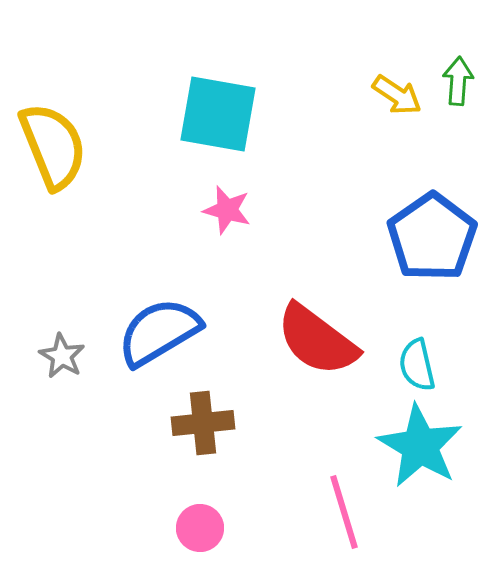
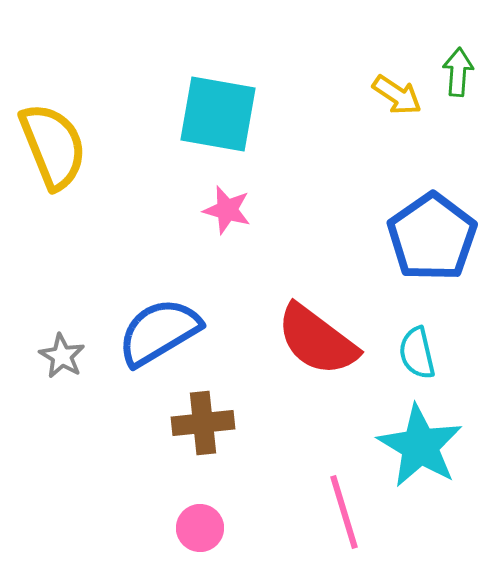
green arrow: moved 9 px up
cyan semicircle: moved 12 px up
